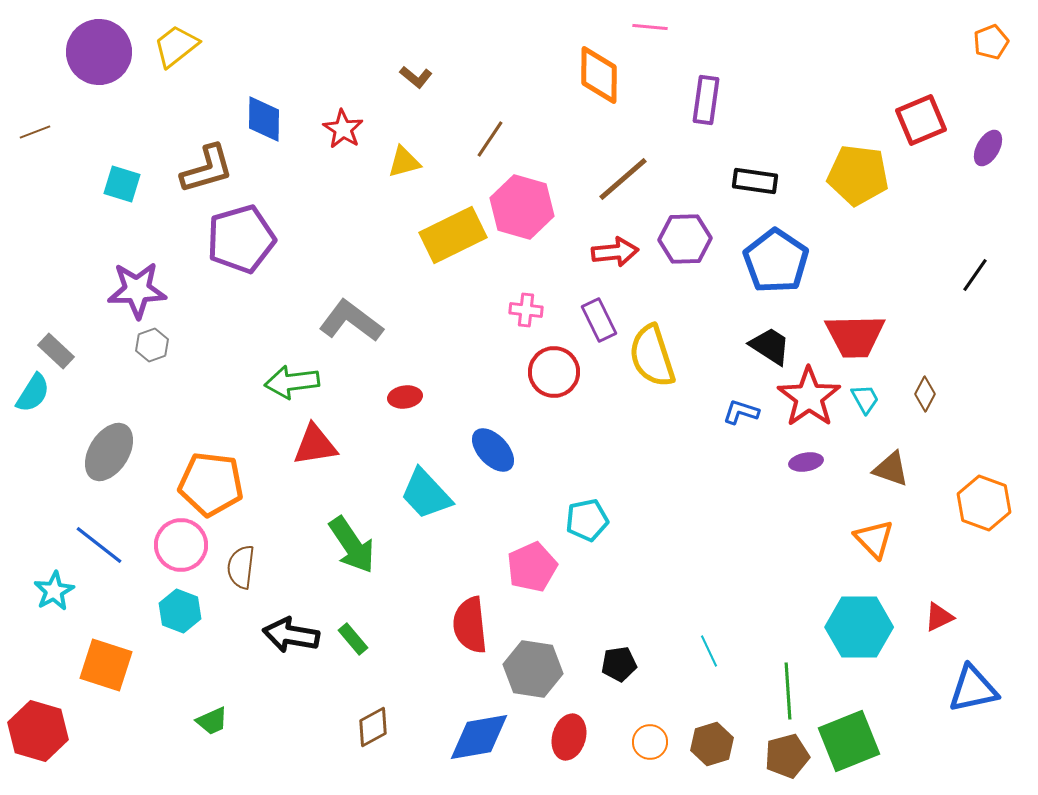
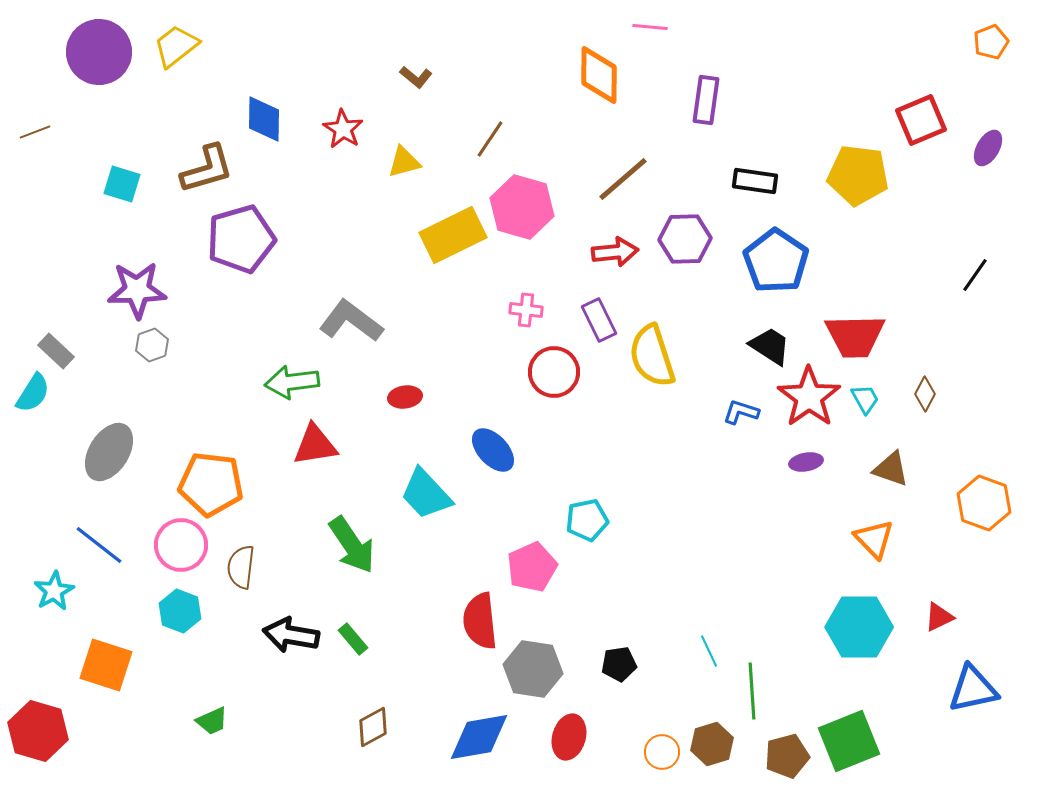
red semicircle at (470, 625): moved 10 px right, 4 px up
green line at (788, 691): moved 36 px left
orange circle at (650, 742): moved 12 px right, 10 px down
